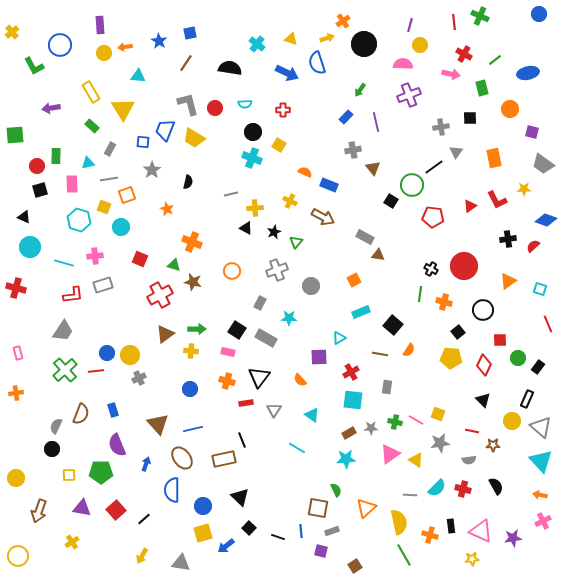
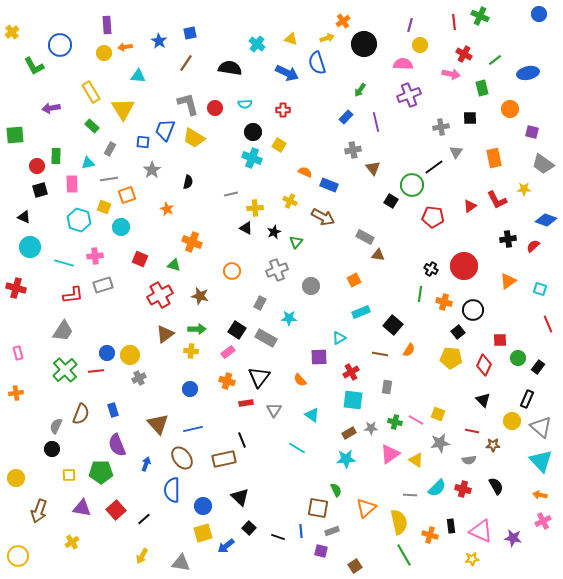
purple rectangle at (100, 25): moved 7 px right
brown star at (193, 282): moved 7 px right, 14 px down
black circle at (483, 310): moved 10 px left
pink rectangle at (228, 352): rotated 48 degrees counterclockwise
purple star at (513, 538): rotated 18 degrees clockwise
